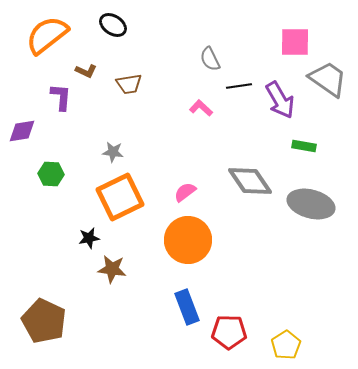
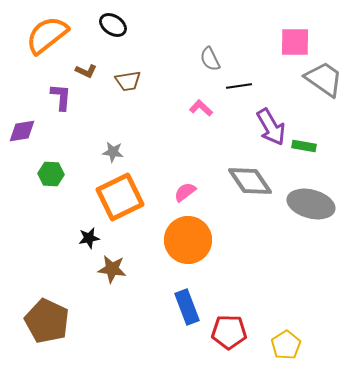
gray trapezoid: moved 4 px left
brown trapezoid: moved 1 px left, 3 px up
purple arrow: moved 9 px left, 27 px down
brown pentagon: moved 3 px right
